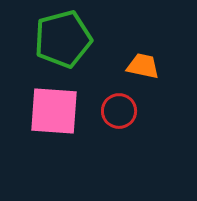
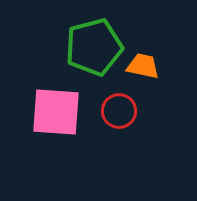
green pentagon: moved 31 px right, 8 px down
pink square: moved 2 px right, 1 px down
